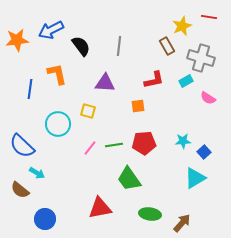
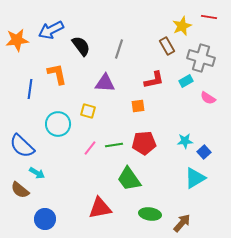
gray line: moved 3 px down; rotated 12 degrees clockwise
cyan star: moved 2 px right
